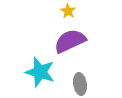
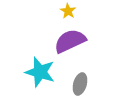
gray ellipse: rotated 25 degrees clockwise
